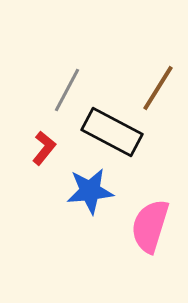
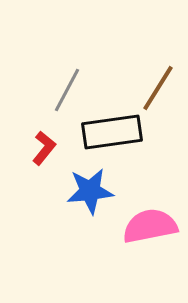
black rectangle: rotated 36 degrees counterclockwise
pink semicircle: rotated 62 degrees clockwise
